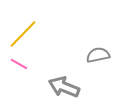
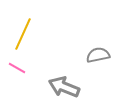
yellow line: rotated 20 degrees counterclockwise
pink line: moved 2 px left, 4 px down
